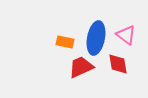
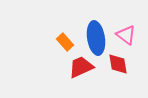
blue ellipse: rotated 20 degrees counterclockwise
orange rectangle: rotated 36 degrees clockwise
